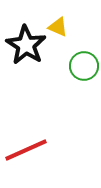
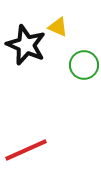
black star: rotated 9 degrees counterclockwise
green circle: moved 1 px up
